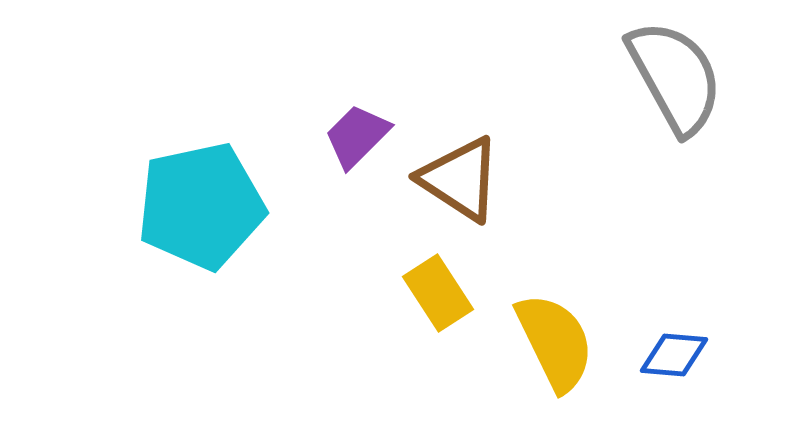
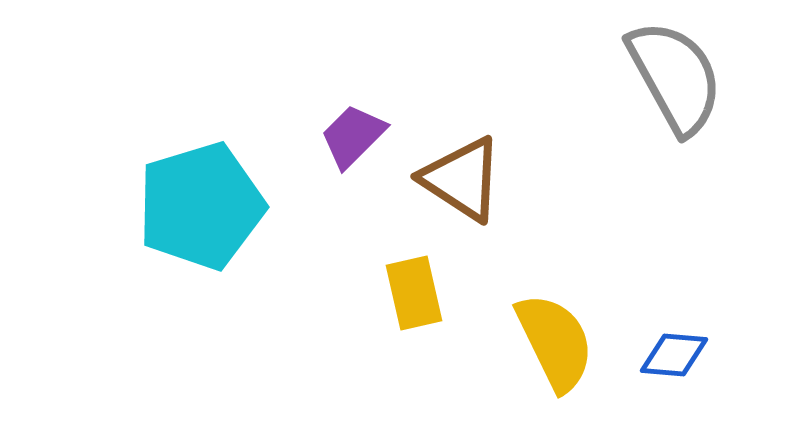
purple trapezoid: moved 4 px left
brown triangle: moved 2 px right
cyan pentagon: rotated 5 degrees counterclockwise
yellow rectangle: moved 24 px left; rotated 20 degrees clockwise
